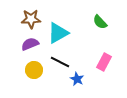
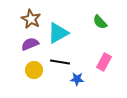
brown star: rotated 30 degrees clockwise
black line: rotated 18 degrees counterclockwise
blue star: rotated 24 degrees counterclockwise
